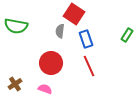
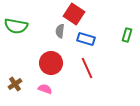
green rectangle: rotated 16 degrees counterclockwise
blue rectangle: rotated 54 degrees counterclockwise
red line: moved 2 px left, 2 px down
